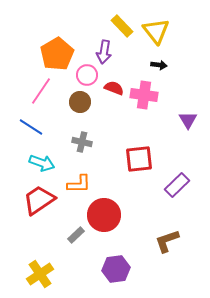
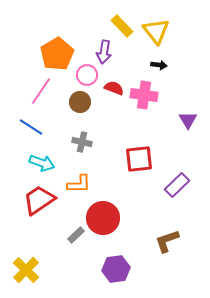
red circle: moved 1 px left, 3 px down
yellow cross: moved 14 px left, 4 px up; rotated 12 degrees counterclockwise
